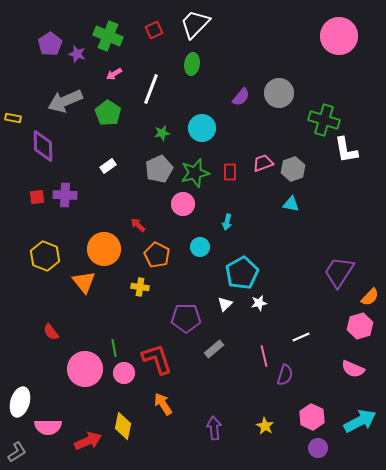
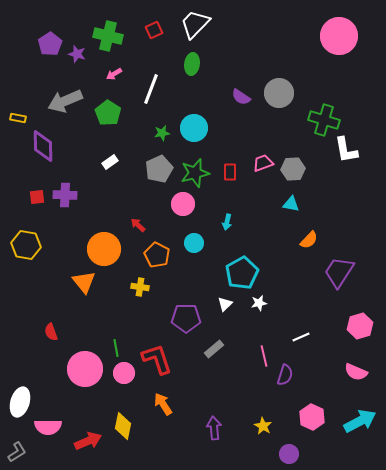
green cross at (108, 36): rotated 8 degrees counterclockwise
purple semicircle at (241, 97): rotated 84 degrees clockwise
yellow rectangle at (13, 118): moved 5 px right
cyan circle at (202, 128): moved 8 px left
white rectangle at (108, 166): moved 2 px right, 4 px up
gray hexagon at (293, 169): rotated 15 degrees clockwise
cyan circle at (200, 247): moved 6 px left, 4 px up
yellow hexagon at (45, 256): moved 19 px left, 11 px up; rotated 12 degrees counterclockwise
orange semicircle at (370, 297): moved 61 px left, 57 px up
red semicircle at (51, 332): rotated 18 degrees clockwise
green line at (114, 348): moved 2 px right
pink semicircle at (353, 369): moved 3 px right, 3 px down
yellow star at (265, 426): moved 2 px left
purple circle at (318, 448): moved 29 px left, 6 px down
